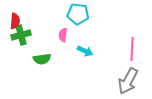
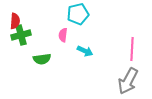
cyan pentagon: rotated 20 degrees counterclockwise
